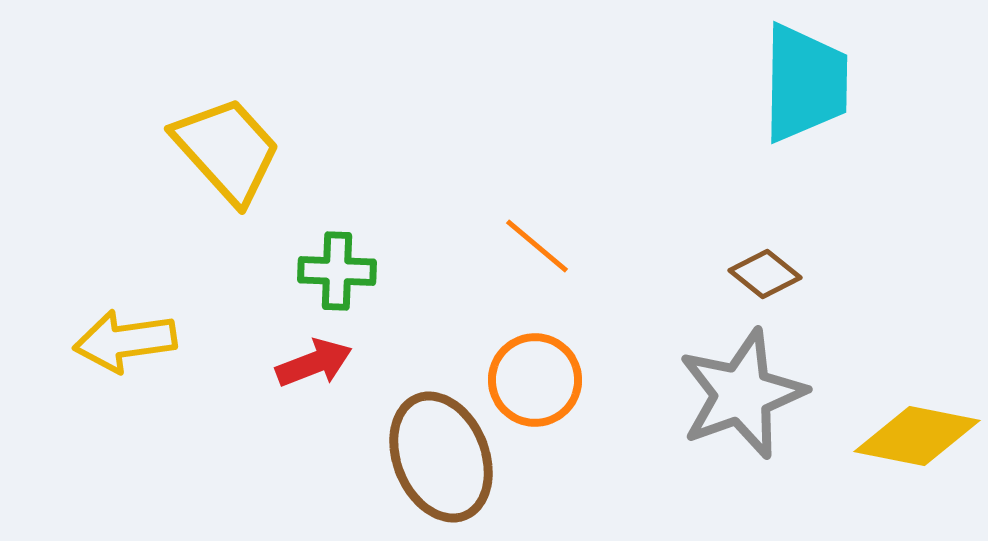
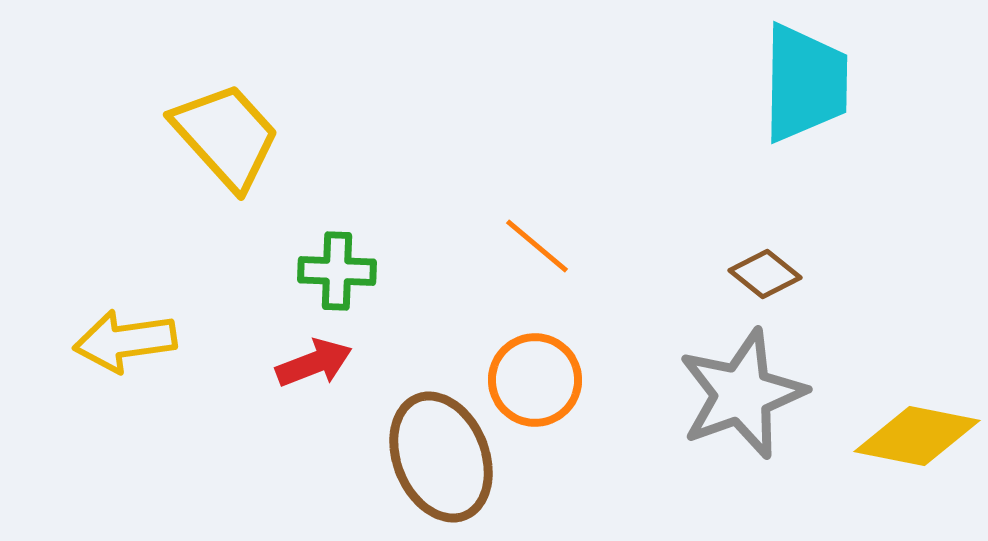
yellow trapezoid: moved 1 px left, 14 px up
